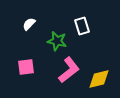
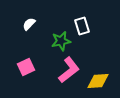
green star: moved 4 px right; rotated 24 degrees counterclockwise
pink square: rotated 18 degrees counterclockwise
yellow diamond: moved 1 px left, 2 px down; rotated 10 degrees clockwise
